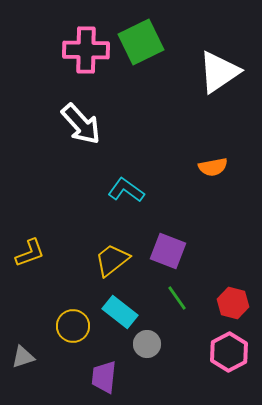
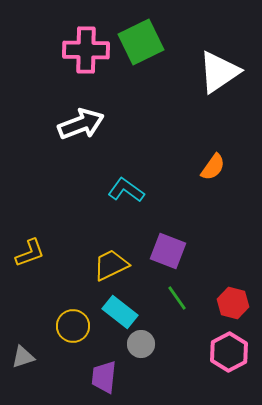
white arrow: rotated 69 degrees counterclockwise
orange semicircle: rotated 44 degrees counterclockwise
yellow trapezoid: moved 1 px left, 5 px down; rotated 12 degrees clockwise
gray circle: moved 6 px left
